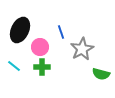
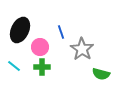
gray star: rotated 10 degrees counterclockwise
